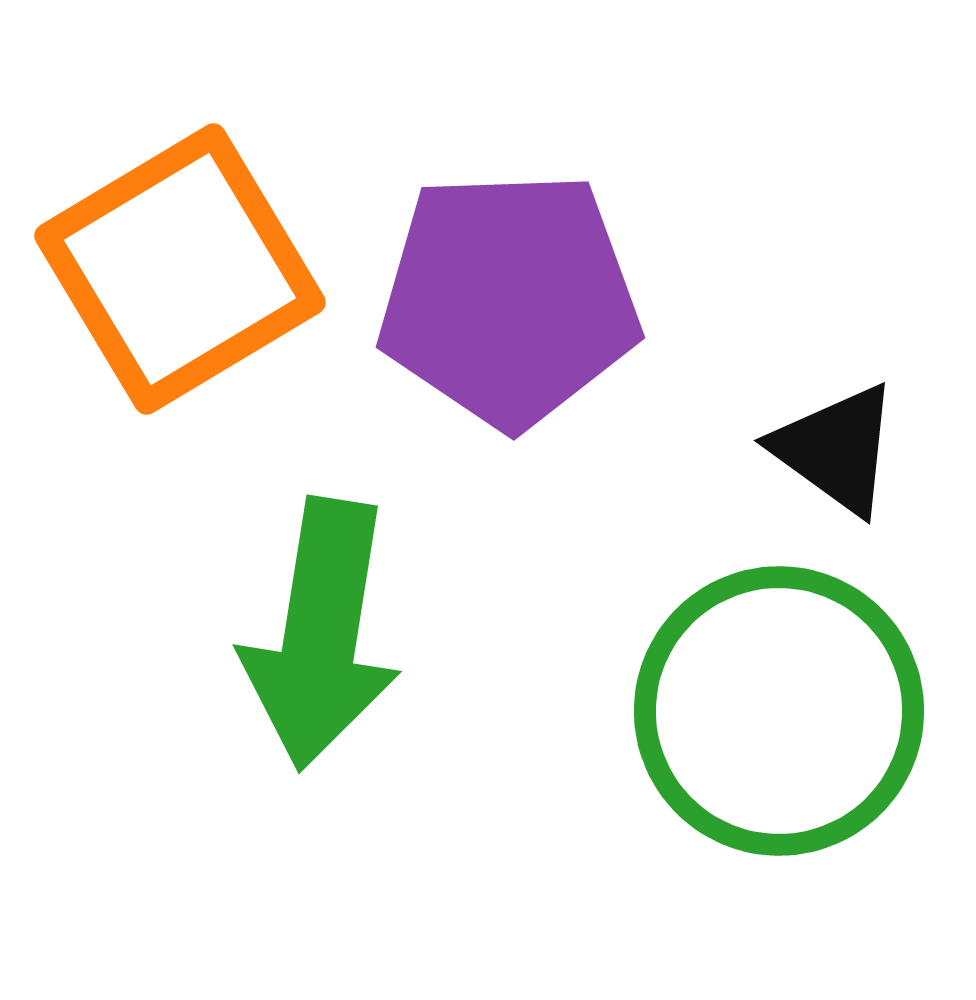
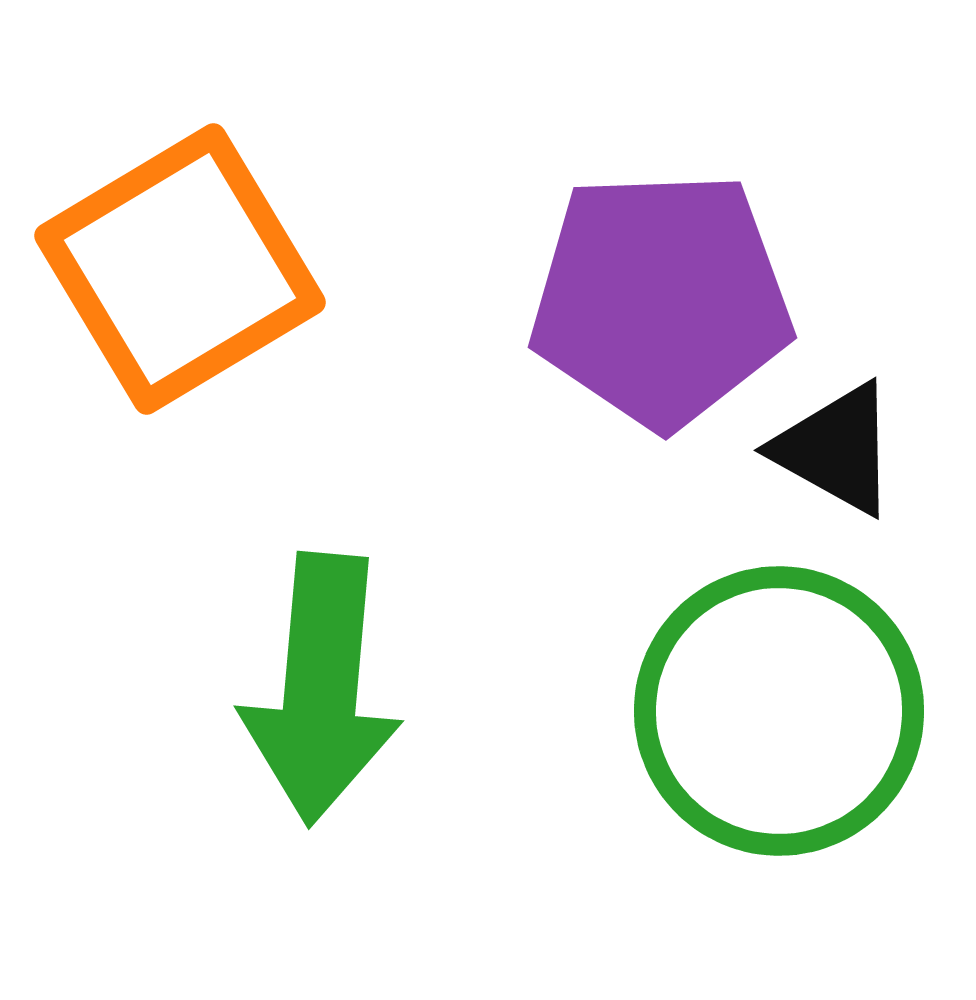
purple pentagon: moved 152 px right
black triangle: rotated 7 degrees counterclockwise
green arrow: moved 55 px down; rotated 4 degrees counterclockwise
